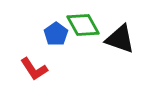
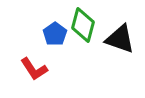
green diamond: rotated 44 degrees clockwise
blue pentagon: moved 1 px left
